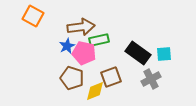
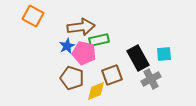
black rectangle: moved 5 px down; rotated 25 degrees clockwise
brown square: moved 1 px right, 2 px up
yellow diamond: moved 1 px right
